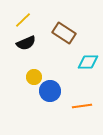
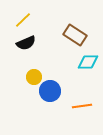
brown rectangle: moved 11 px right, 2 px down
